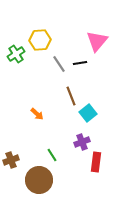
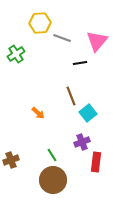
yellow hexagon: moved 17 px up
gray line: moved 3 px right, 26 px up; rotated 36 degrees counterclockwise
orange arrow: moved 1 px right, 1 px up
brown circle: moved 14 px right
